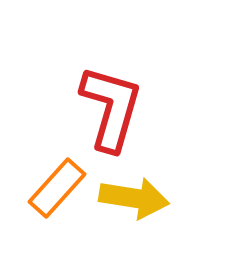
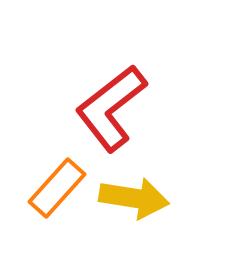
red L-shape: rotated 144 degrees counterclockwise
